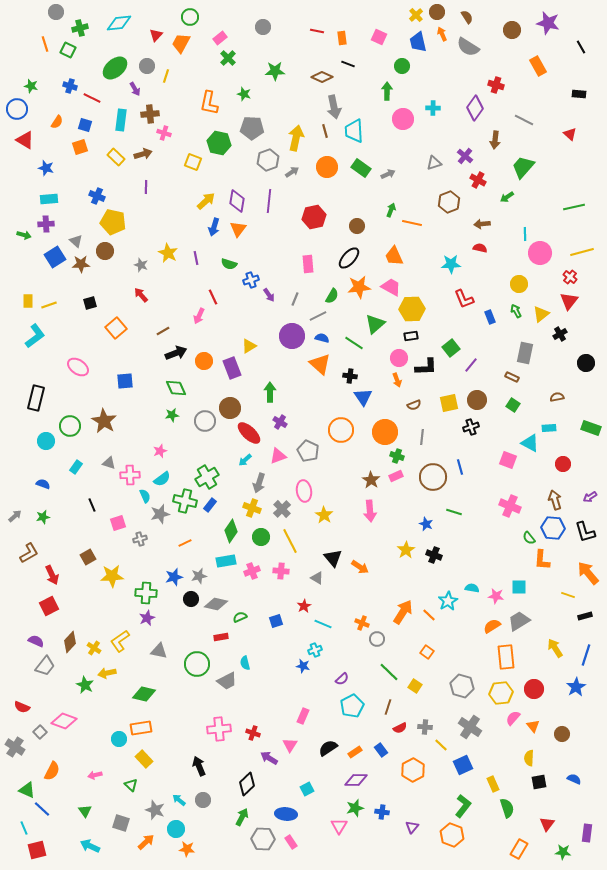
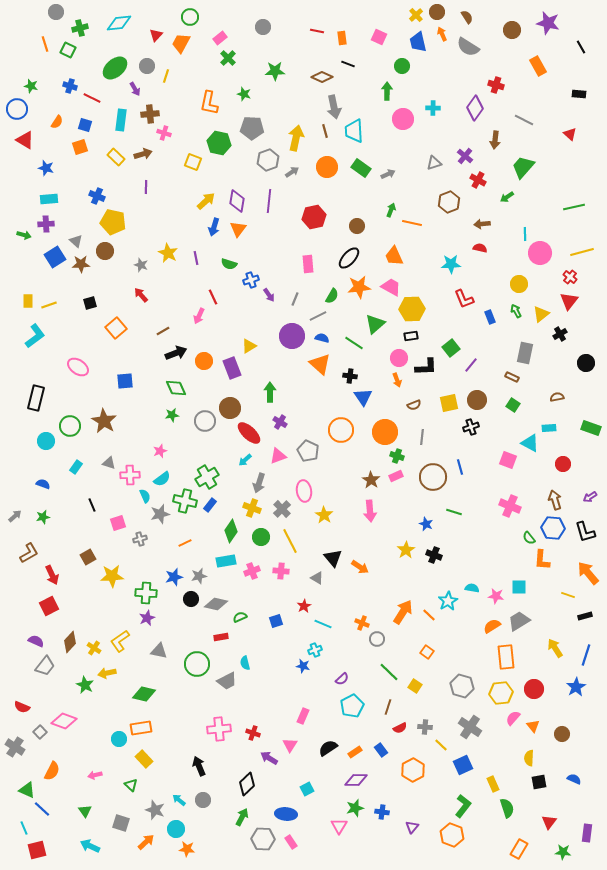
red triangle at (547, 824): moved 2 px right, 2 px up
